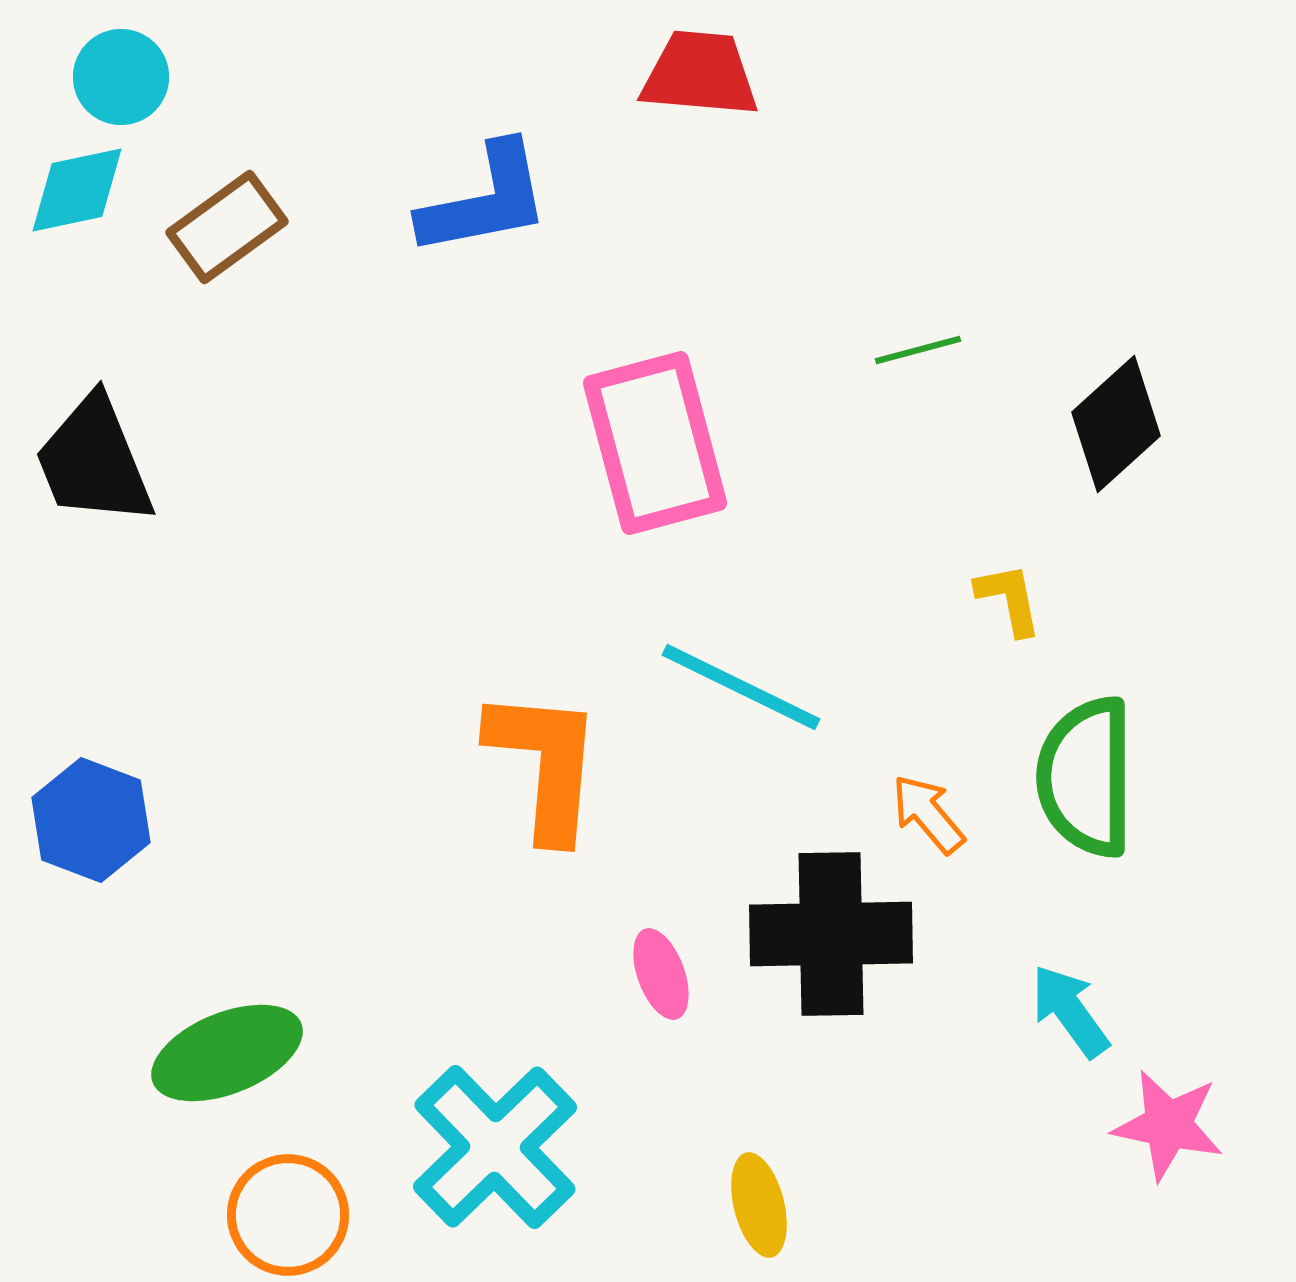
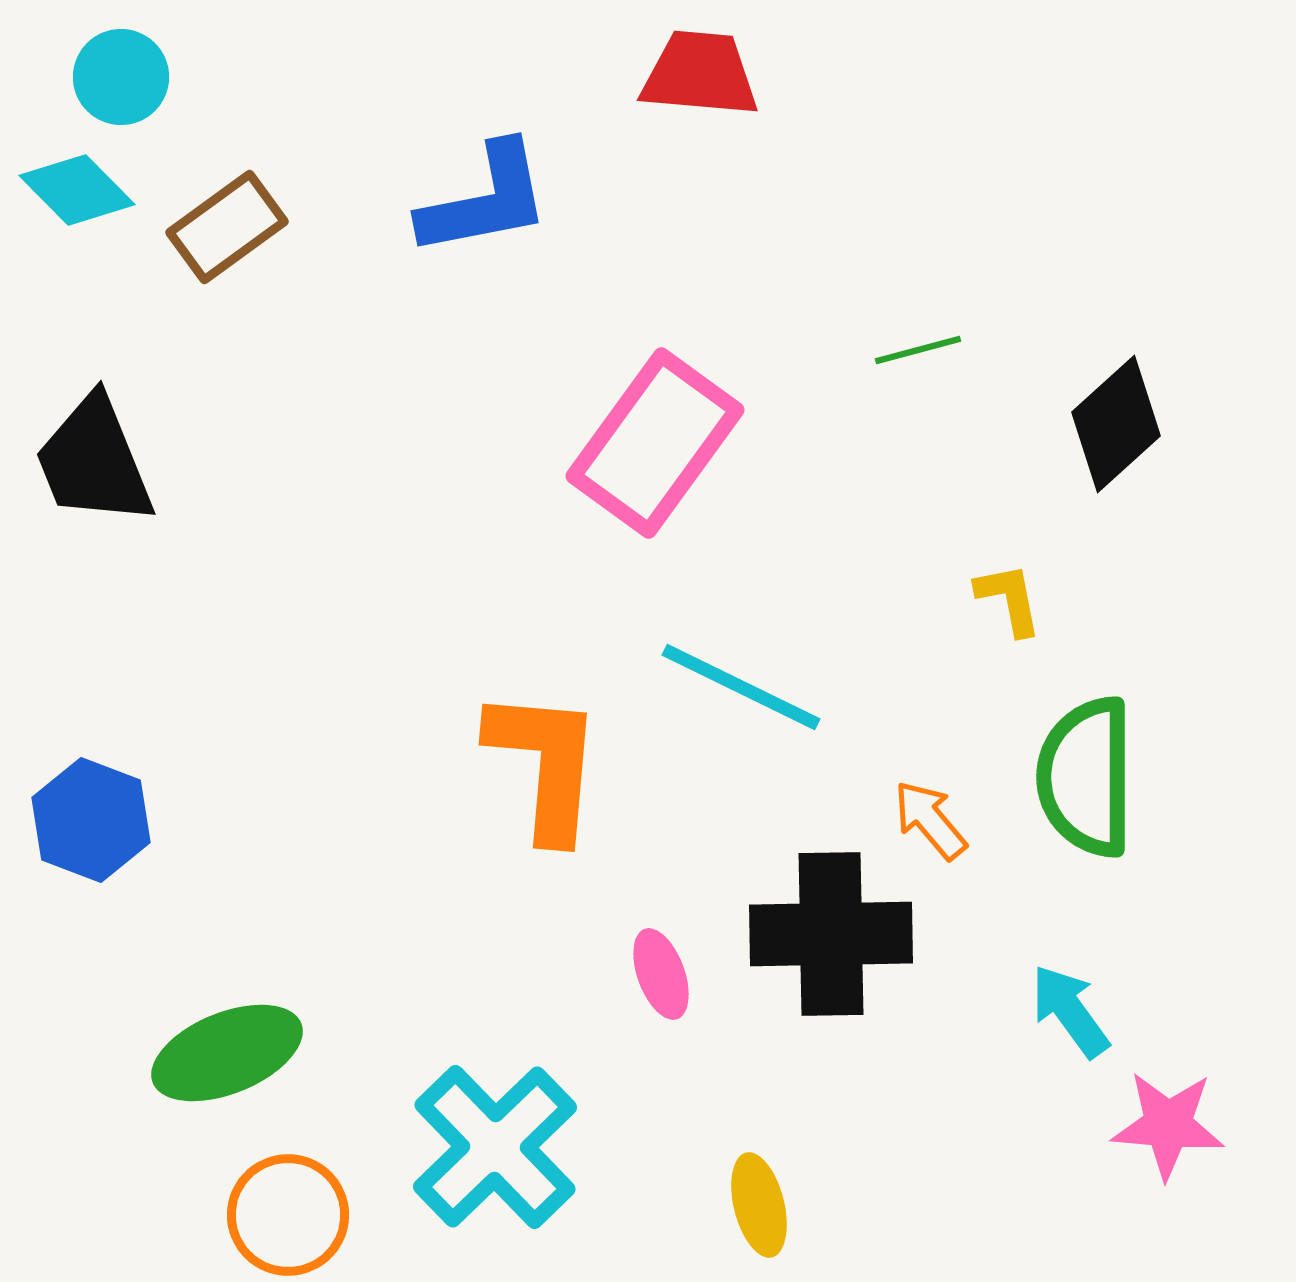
cyan diamond: rotated 57 degrees clockwise
pink rectangle: rotated 51 degrees clockwise
orange arrow: moved 2 px right, 6 px down
pink star: rotated 7 degrees counterclockwise
